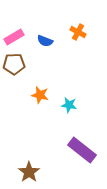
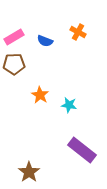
orange star: rotated 18 degrees clockwise
